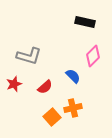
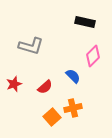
gray L-shape: moved 2 px right, 10 px up
